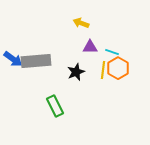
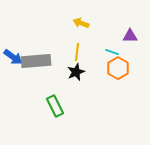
purple triangle: moved 40 px right, 11 px up
blue arrow: moved 2 px up
yellow line: moved 26 px left, 18 px up
